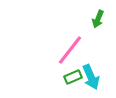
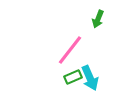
cyan arrow: moved 1 px left, 1 px down
